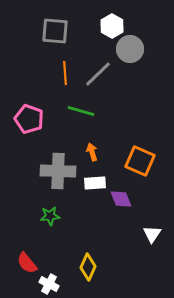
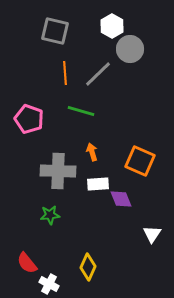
gray square: rotated 8 degrees clockwise
white rectangle: moved 3 px right, 1 px down
green star: moved 1 px up
